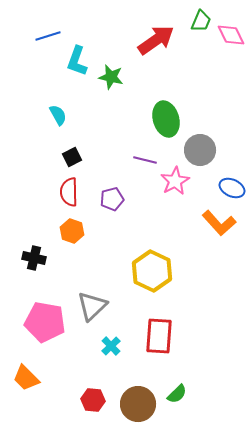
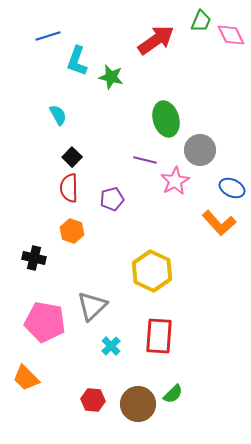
black square: rotated 18 degrees counterclockwise
red semicircle: moved 4 px up
green semicircle: moved 4 px left
